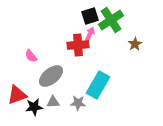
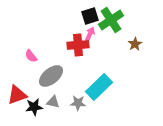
cyan rectangle: moved 1 px right, 2 px down; rotated 16 degrees clockwise
gray triangle: rotated 16 degrees clockwise
